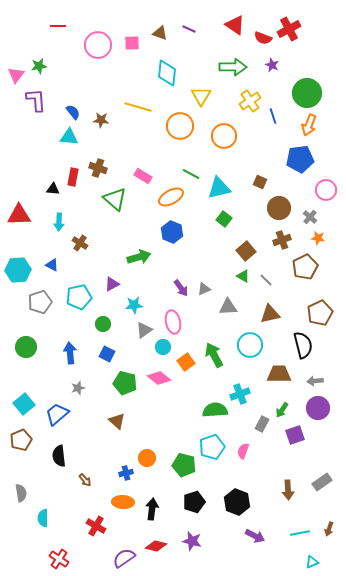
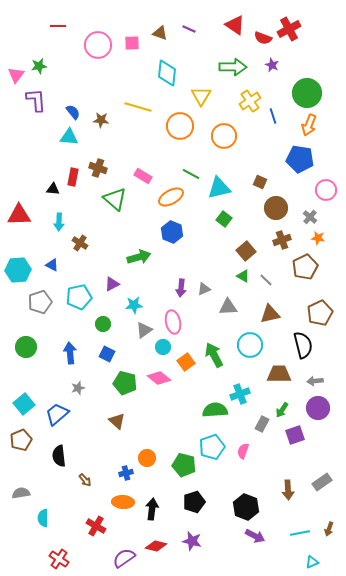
blue pentagon at (300, 159): rotated 16 degrees clockwise
brown circle at (279, 208): moved 3 px left
purple arrow at (181, 288): rotated 42 degrees clockwise
gray semicircle at (21, 493): rotated 90 degrees counterclockwise
black hexagon at (237, 502): moved 9 px right, 5 px down
